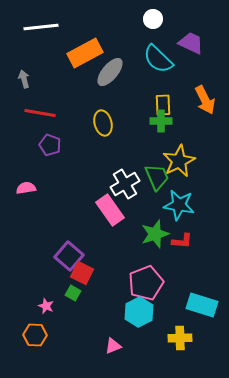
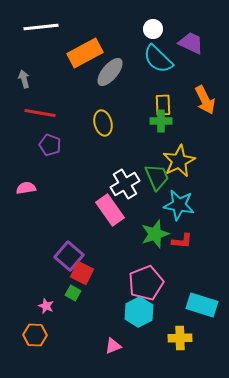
white circle: moved 10 px down
